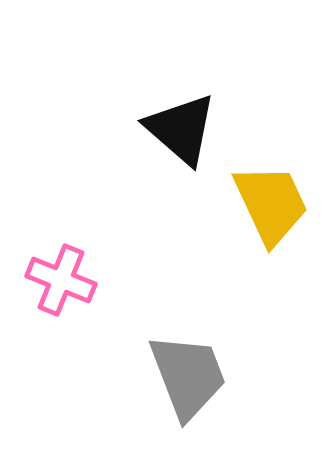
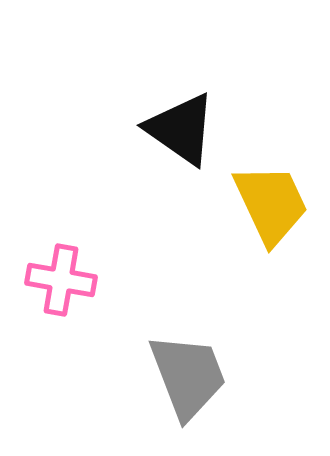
black triangle: rotated 6 degrees counterclockwise
pink cross: rotated 12 degrees counterclockwise
